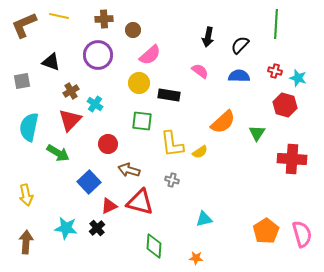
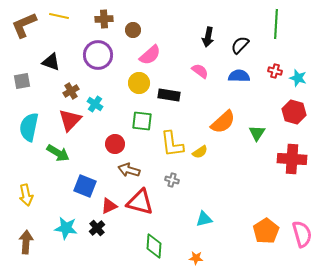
red hexagon at (285, 105): moved 9 px right, 7 px down
red circle at (108, 144): moved 7 px right
blue square at (89, 182): moved 4 px left, 4 px down; rotated 25 degrees counterclockwise
